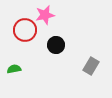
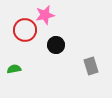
gray rectangle: rotated 48 degrees counterclockwise
